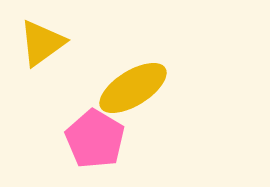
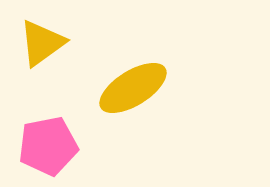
pink pentagon: moved 47 px left, 7 px down; rotated 30 degrees clockwise
